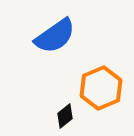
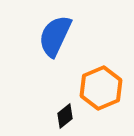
blue semicircle: rotated 150 degrees clockwise
